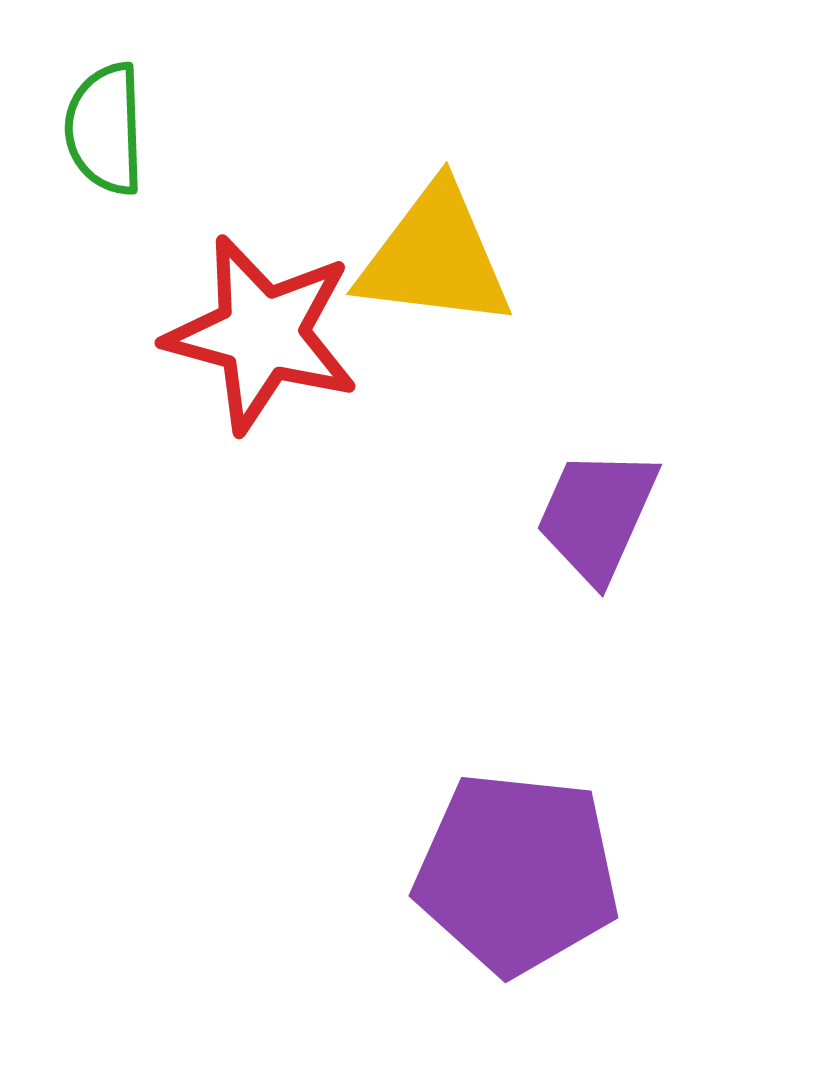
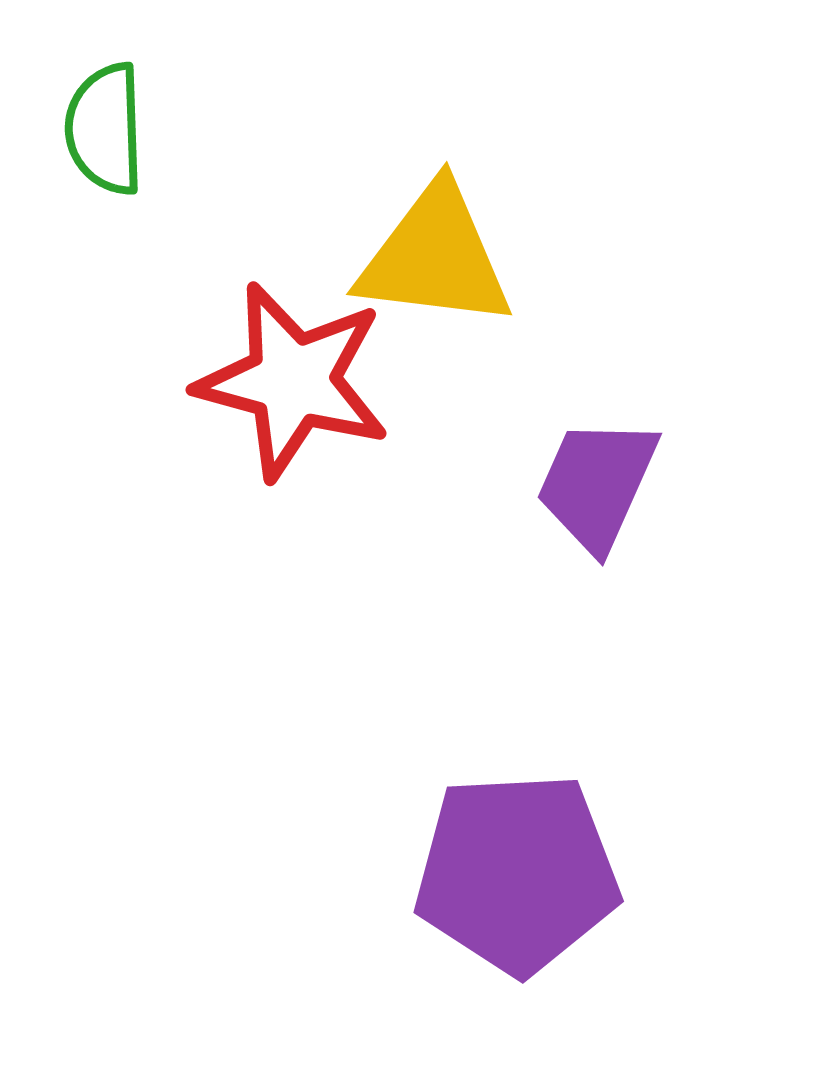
red star: moved 31 px right, 47 px down
purple trapezoid: moved 31 px up
purple pentagon: rotated 9 degrees counterclockwise
